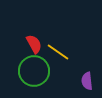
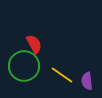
yellow line: moved 4 px right, 23 px down
green circle: moved 10 px left, 5 px up
